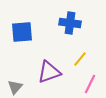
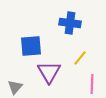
blue square: moved 9 px right, 14 px down
yellow line: moved 1 px up
purple triangle: rotated 40 degrees counterclockwise
pink line: moved 2 px right; rotated 24 degrees counterclockwise
